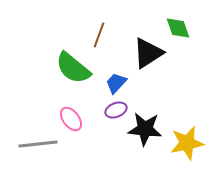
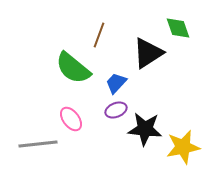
yellow star: moved 4 px left, 4 px down
